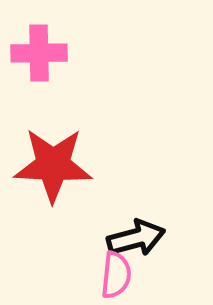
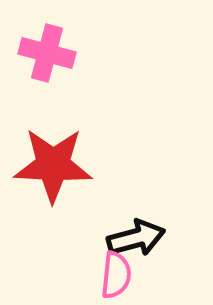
pink cross: moved 8 px right; rotated 16 degrees clockwise
